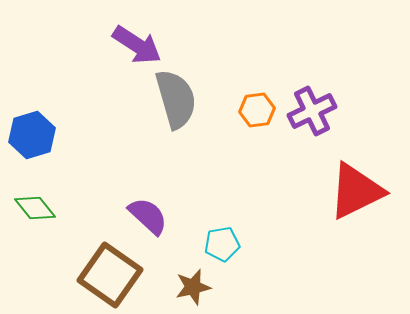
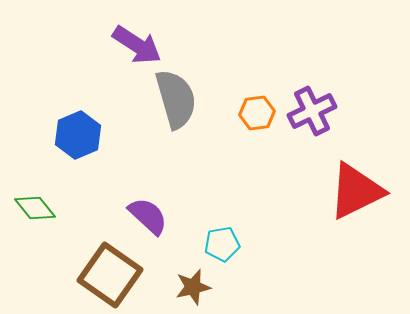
orange hexagon: moved 3 px down
blue hexagon: moved 46 px right; rotated 6 degrees counterclockwise
